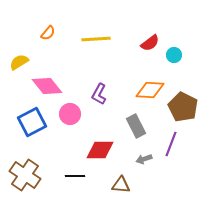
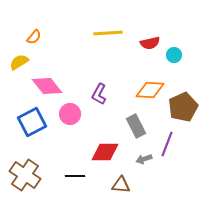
orange semicircle: moved 14 px left, 4 px down
yellow line: moved 12 px right, 6 px up
red semicircle: rotated 24 degrees clockwise
brown pentagon: rotated 20 degrees clockwise
purple line: moved 4 px left
red diamond: moved 5 px right, 2 px down
